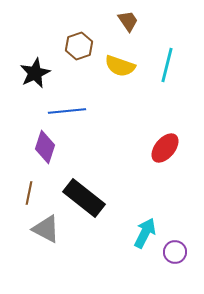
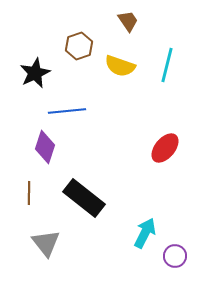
brown line: rotated 10 degrees counterclockwise
gray triangle: moved 14 px down; rotated 24 degrees clockwise
purple circle: moved 4 px down
